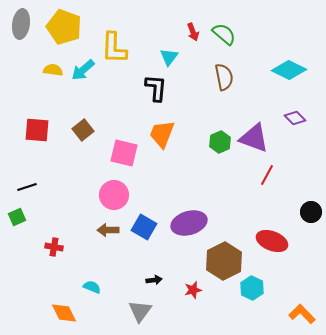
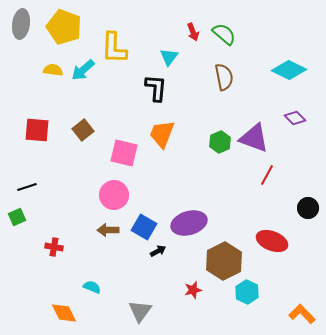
black circle: moved 3 px left, 4 px up
black arrow: moved 4 px right, 29 px up; rotated 21 degrees counterclockwise
cyan hexagon: moved 5 px left, 4 px down
